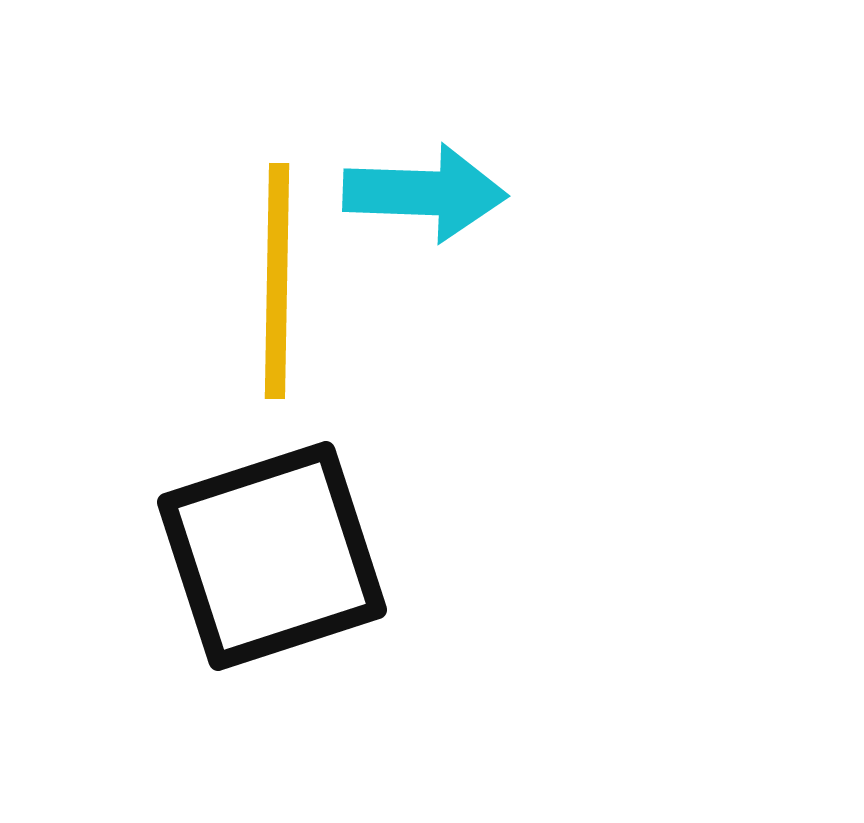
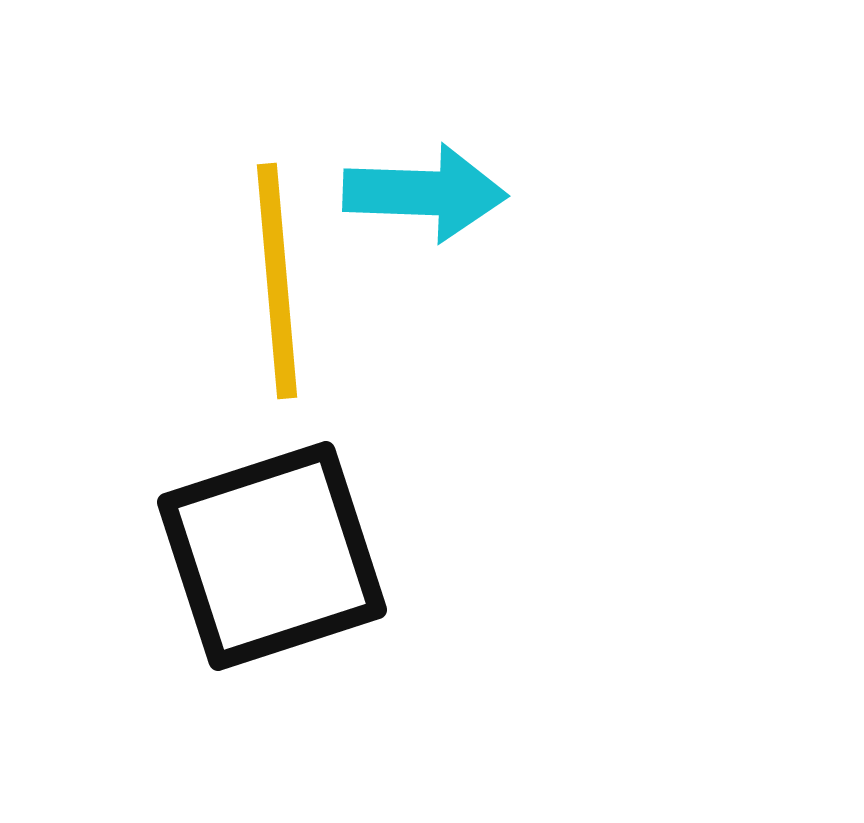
yellow line: rotated 6 degrees counterclockwise
